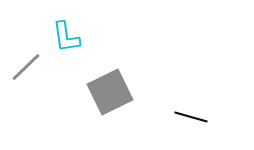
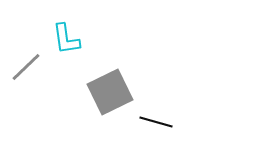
cyan L-shape: moved 2 px down
black line: moved 35 px left, 5 px down
